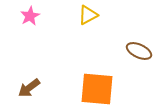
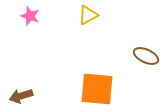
pink star: rotated 24 degrees counterclockwise
brown ellipse: moved 7 px right, 5 px down
brown arrow: moved 8 px left, 8 px down; rotated 20 degrees clockwise
